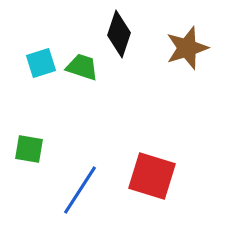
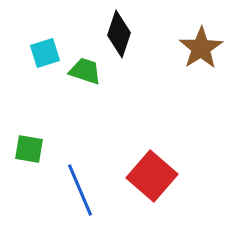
brown star: moved 14 px right; rotated 15 degrees counterclockwise
cyan square: moved 4 px right, 10 px up
green trapezoid: moved 3 px right, 4 px down
red square: rotated 24 degrees clockwise
blue line: rotated 56 degrees counterclockwise
